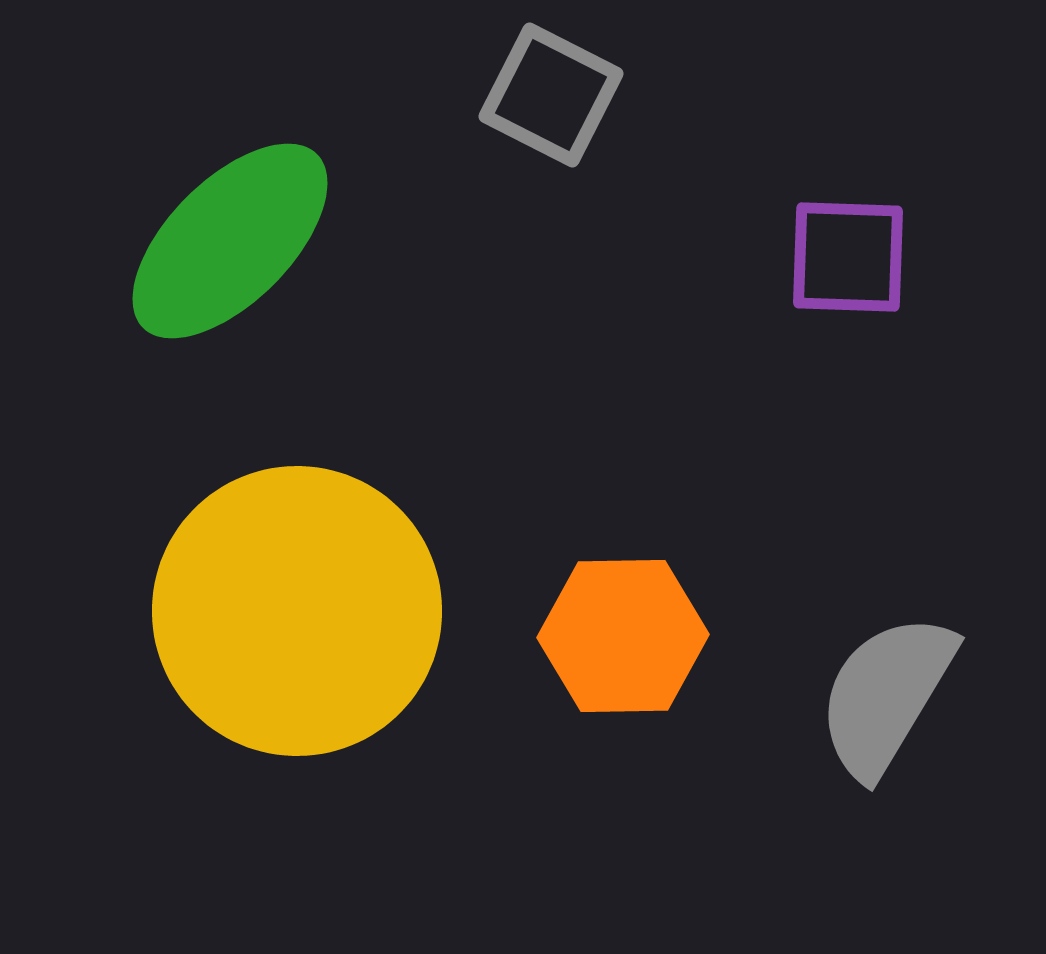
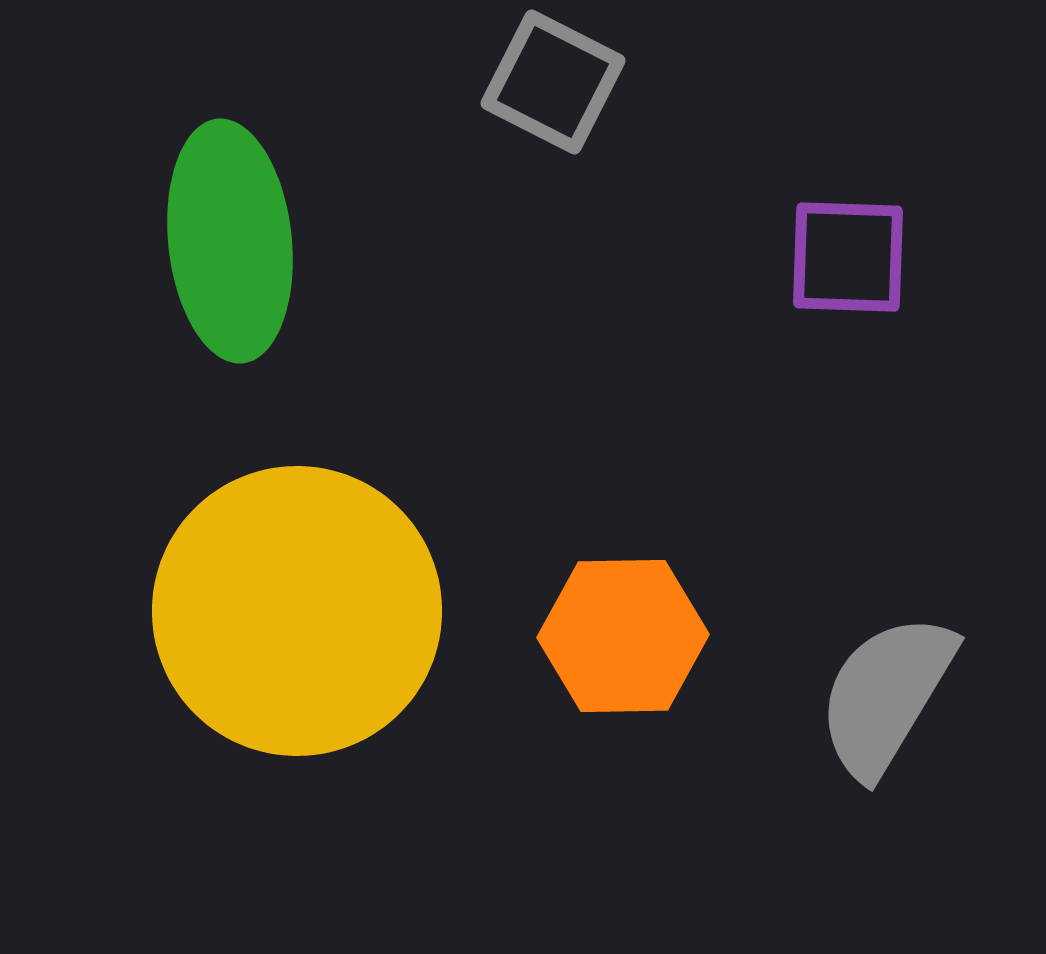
gray square: moved 2 px right, 13 px up
green ellipse: rotated 51 degrees counterclockwise
